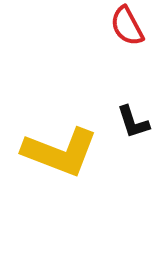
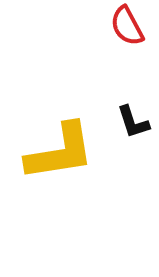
yellow L-shape: rotated 30 degrees counterclockwise
